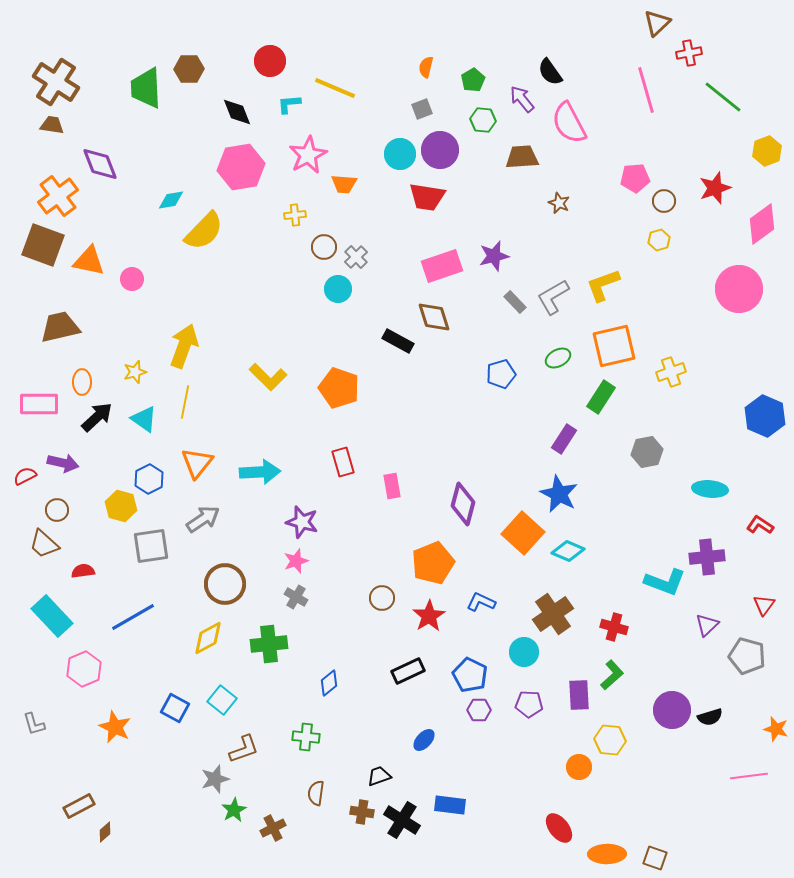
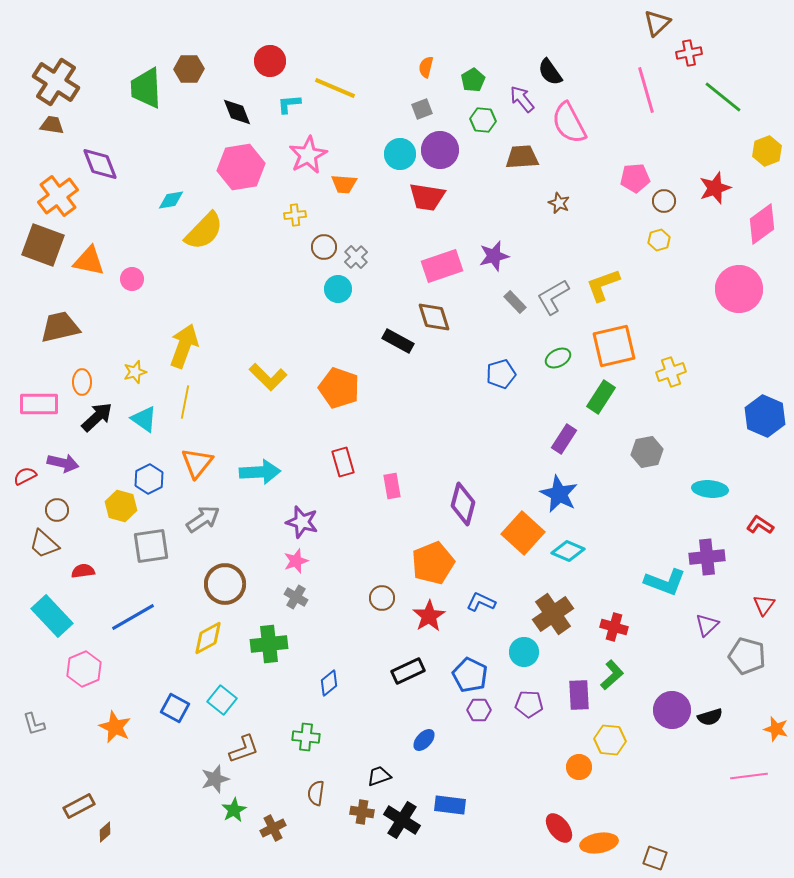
orange ellipse at (607, 854): moved 8 px left, 11 px up; rotated 9 degrees counterclockwise
